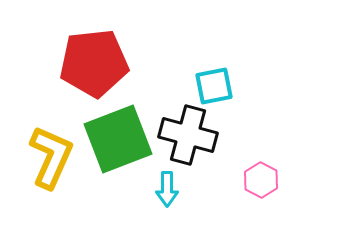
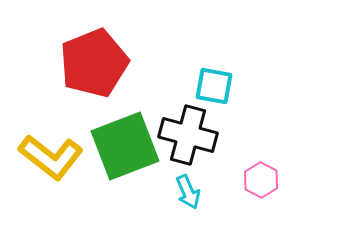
red pentagon: rotated 16 degrees counterclockwise
cyan square: rotated 21 degrees clockwise
green square: moved 7 px right, 7 px down
yellow L-shape: rotated 104 degrees clockwise
cyan arrow: moved 21 px right, 3 px down; rotated 24 degrees counterclockwise
